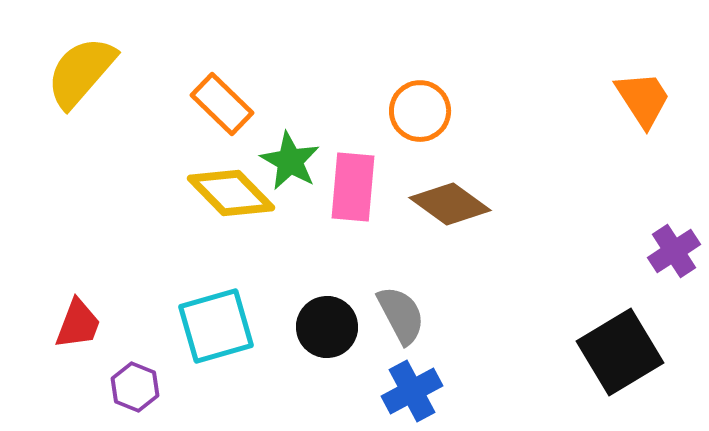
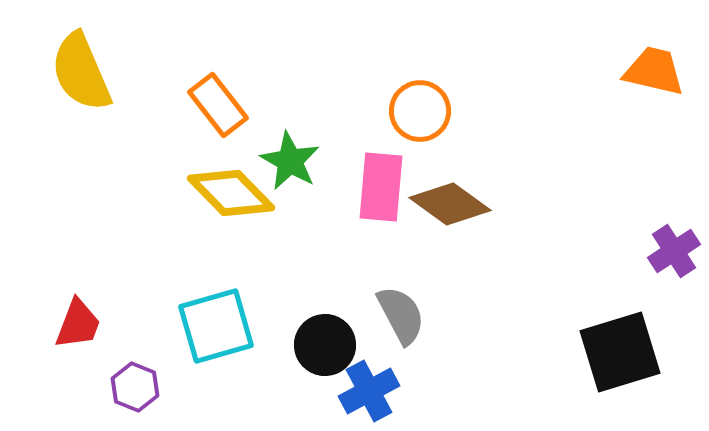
yellow semicircle: rotated 64 degrees counterclockwise
orange trapezoid: moved 11 px right, 28 px up; rotated 44 degrees counterclockwise
orange rectangle: moved 4 px left, 1 px down; rotated 8 degrees clockwise
pink rectangle: moved 28 px right
black circle: moved 2 px left, 18 px down
black square: rotated 14 degrees clockwise
blue cross: moved 43 px left
